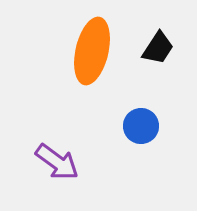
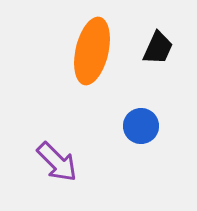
black trapezoid: rotated 9 degrees counterclockwise
purple arrow: rotated 9 degrees clockwise
